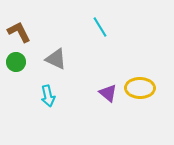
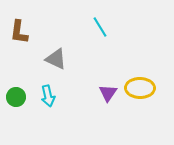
brown L-shape: rotated 145 degrees counterclockwise
green circle: moved 35 px down
purple triangle: rotated 24 degrees clockwise
